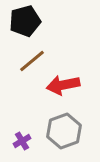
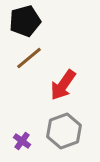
brown line: moved 3 px left, 3 px up
red arrow: rotated 44 degrees counterclockwise
purple cross: rotated 24 degrees counterclockwise
